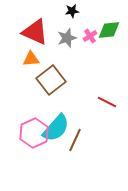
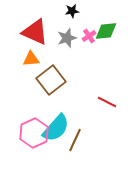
green diamond: moved 3 px left, 1 px down
pink cross: moved 1 px left
